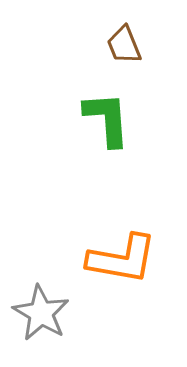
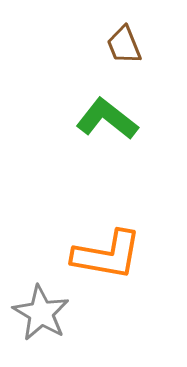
green L-shape: rotated 48 degrees counterclockwise
orange L-shape: moved 15 px left, 4 px up
